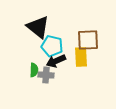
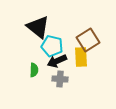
brown square: rotated 30 degrees counterclockwise
black arrow: moved 1 px right
gray cross: moved 14 px right, 4 px down
